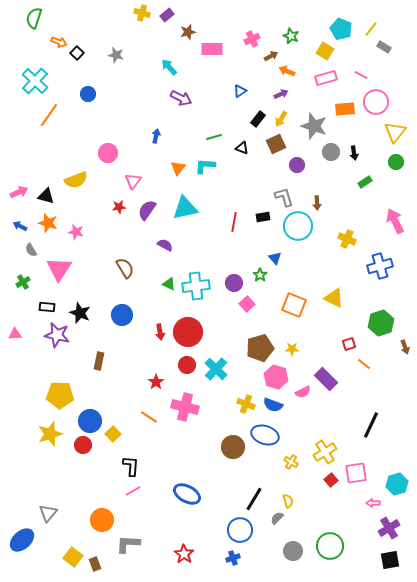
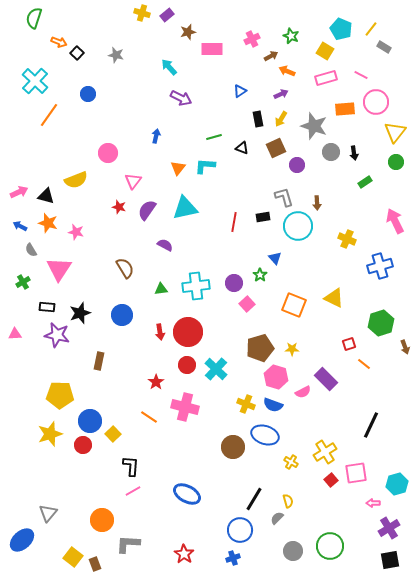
black rectangle at (258, 119): rotated 49 degrees counterclockwise
brown square at (276, 144): moved 4 px down
red star at (119, 207): rotated 24 degrees clockwise
green triangle at (169, 284): moved 8 px left, 5 px down; rotated 32 degrees counterclockwise
black star at (80, 313): rotated 30 degrees clockwise
